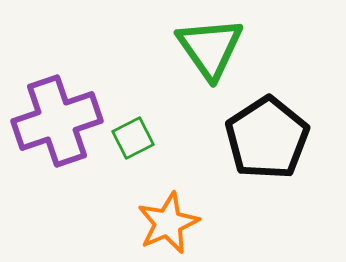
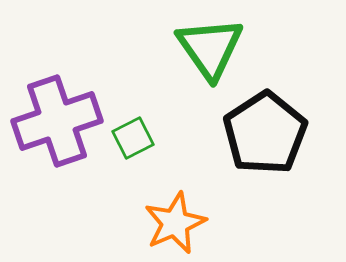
black pentagon: moved 2 px left, 5 px up
orange star: moved 7 px right
